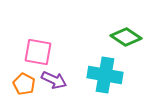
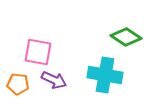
orange pentagon: moved 6 px left; rotated 20 degrees counterclockwise
